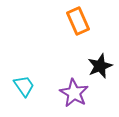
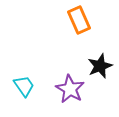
orange rectangle: moved 1 px right, 1 px up
purple star: moved 4 px left, 4 px up
